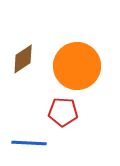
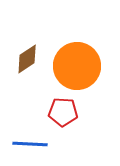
brown diamond: moved 4 px right
blue line: moved 1 px right, 1 px down
